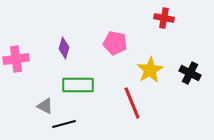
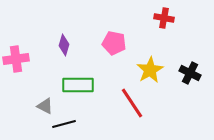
pink pentagon: moved 1 px left
purple diamond: moved 3 px up
red line: rotated 12 degrees counterclockwise
